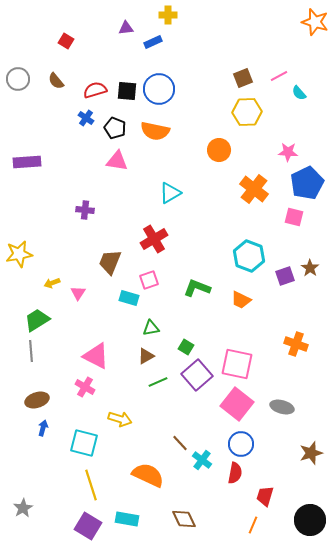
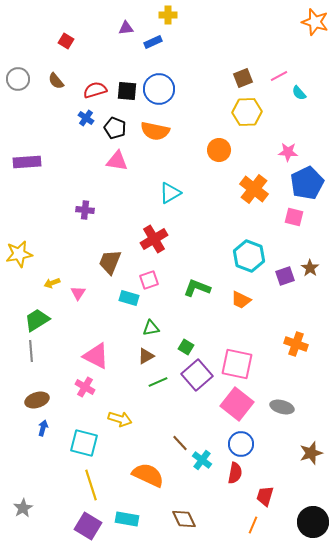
black circle at (310, 520): moved 3 px right, 2 px down
